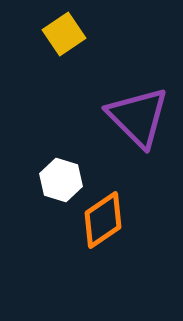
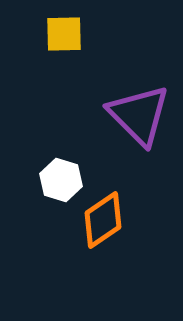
yellow square: rotated 33 degrees clockwise
purple triangle: moved 1 px right, 2 px up
